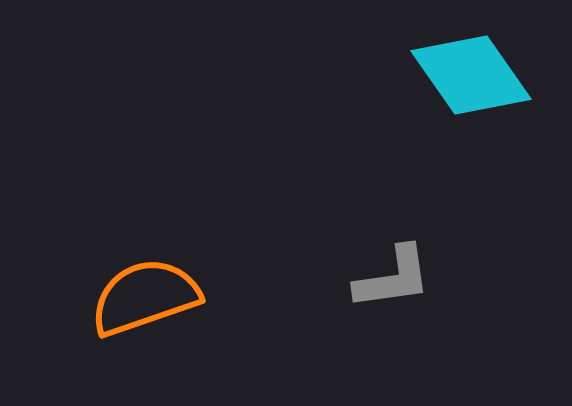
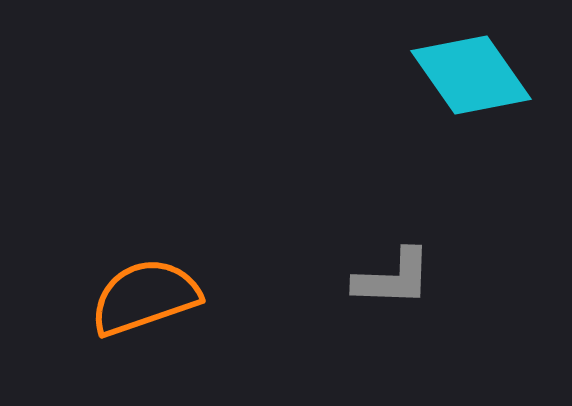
gray L-shape: rotated 10 degrees clockwise
